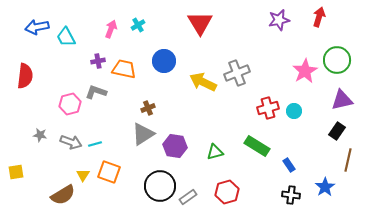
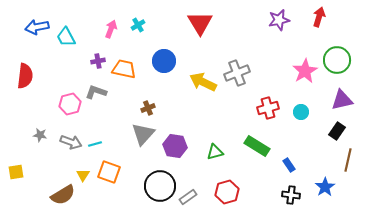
cyan circle: moved 7 px right, 1 px down
gray triangle: rotated 15 degrees counterclockwise
